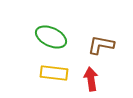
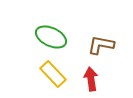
yellow rectangle: moved 1 px left, 1 px down; rotated 40 degrees clockwise
